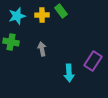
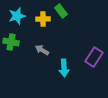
yellow cross: moved 1 px right, 4 px down
gray arrow: moved 1 px down; rotated 48 degrees counterclockwise
purple rectangle: moved 1 px right, 4 px up
cyan arrow: moved 5 px left, 5 px up
